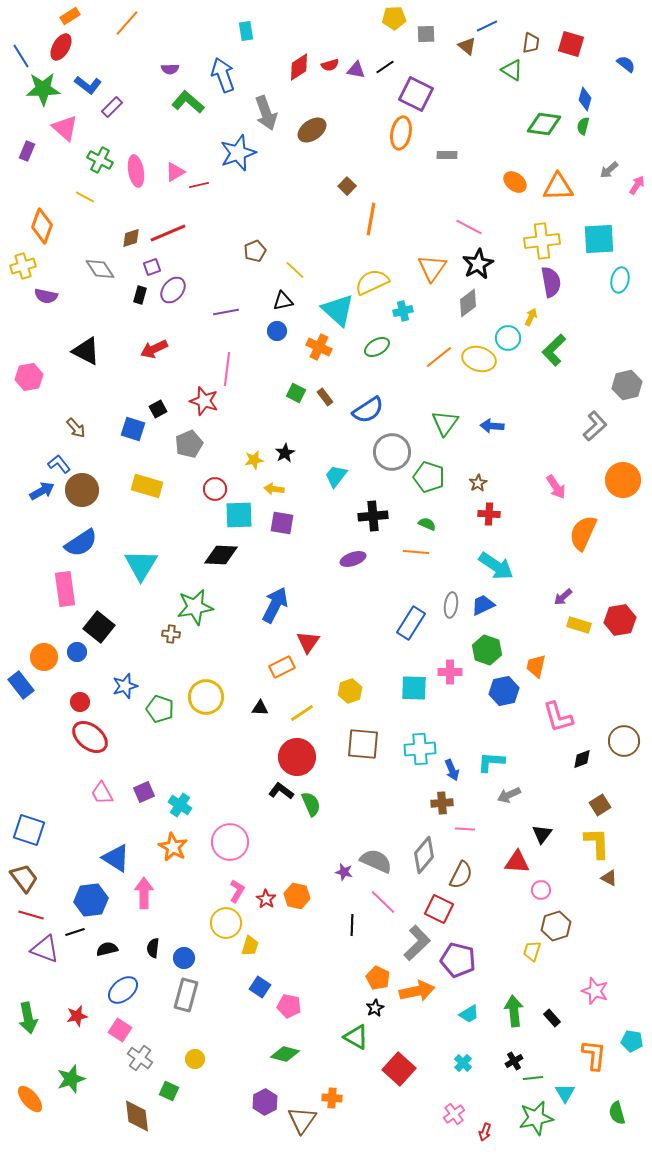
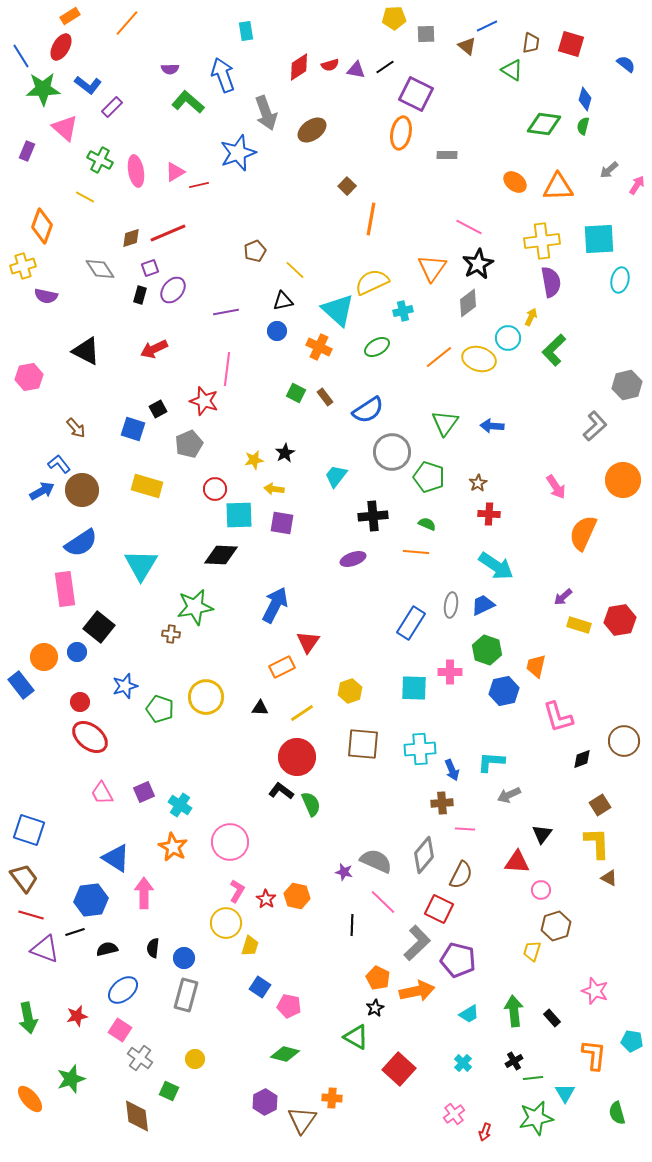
purple square at (152, 267): moved 2 px left, 1 px down
